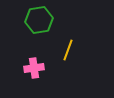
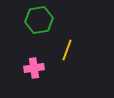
yellow line: moved 1 px left
